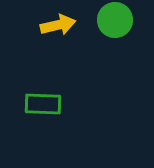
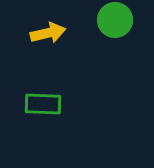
yellow arrow: moved 10 px left, 8 px down
